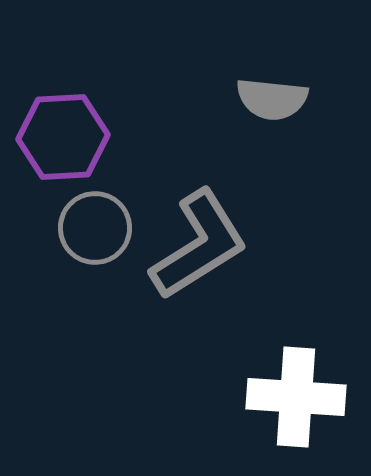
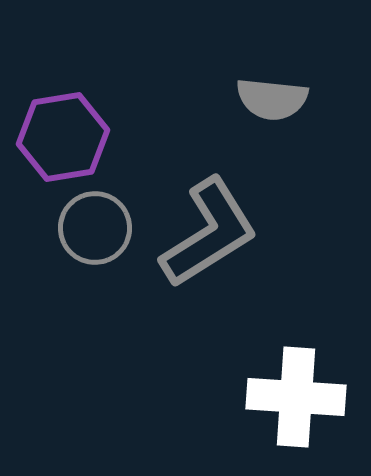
purple hexagon: rotated 6 degrees counterclockwise
gray L-shape: moved 10 px right, 12 px up
